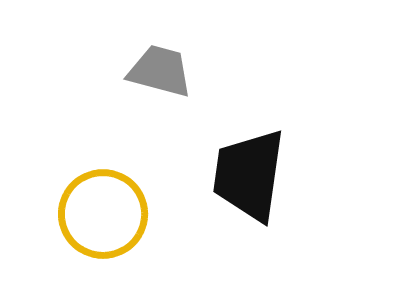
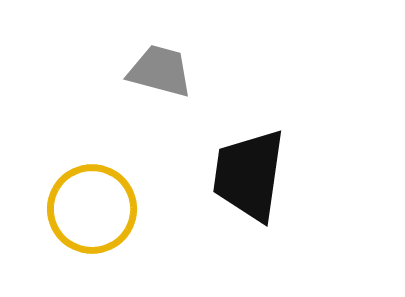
yellow circle: moved 11 px left, 5 px up
